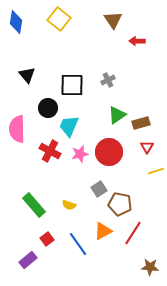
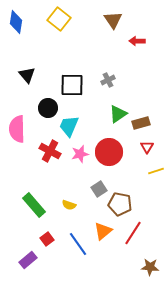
green triangle: moved 1 px right, 1 px up
orange triangle: rotated 12 degrees counterclockwise
